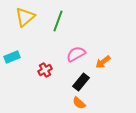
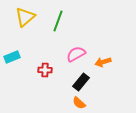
orange arrow: rotated 21 degrees clockwise
red cross: rotated 32 degrees clockwise
